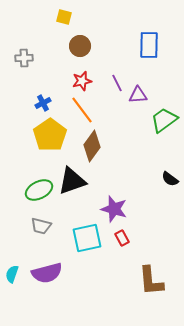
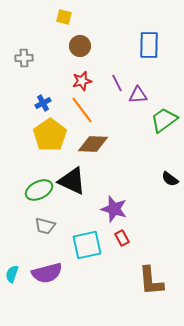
brown diamond: moved 1 px right, 2 px up; rotated 56 degrees clockwise
black triangle: rotated 44 degrees clockwise
gray trapezoid: moved 4 px right
cyan square: moved 7 px down
